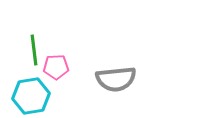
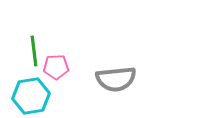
green line: moved 1 px down
